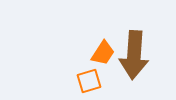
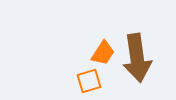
brown arrow: moved 3 px right, 3 px down; rotated 12 degrees counterclockwise
